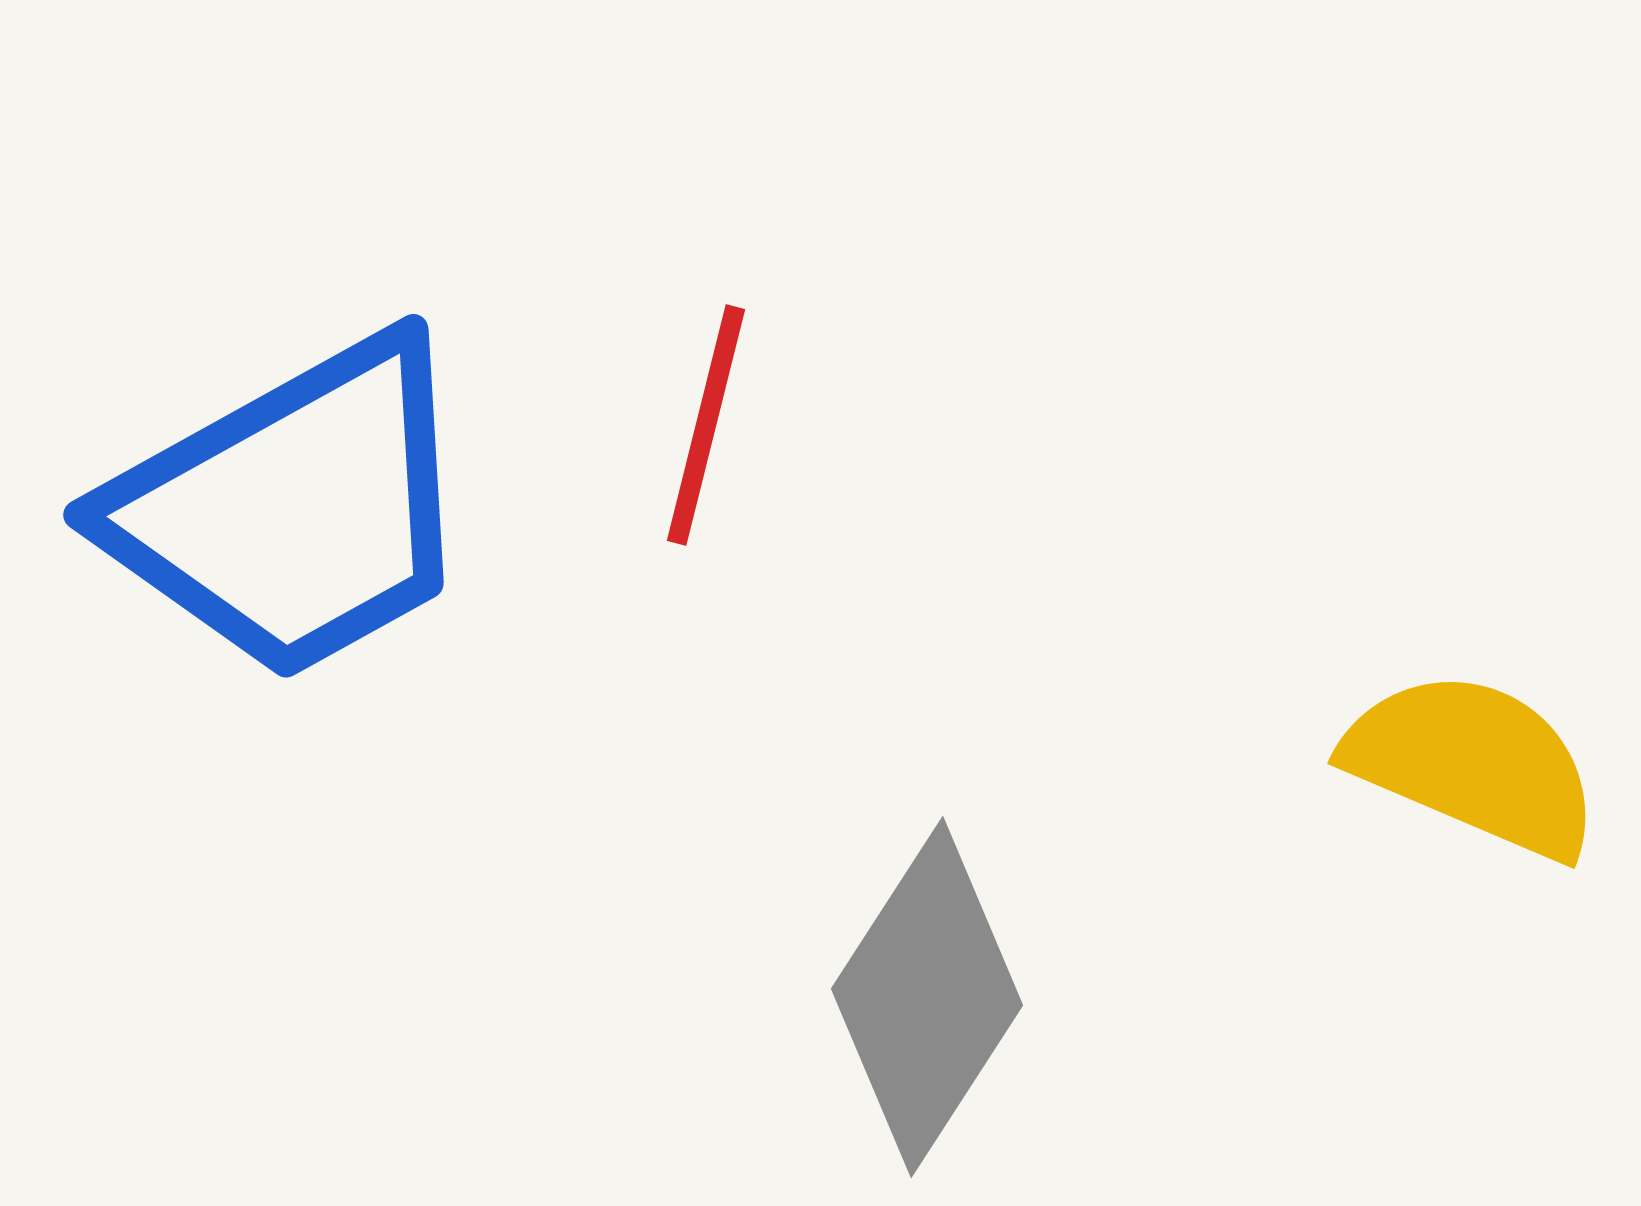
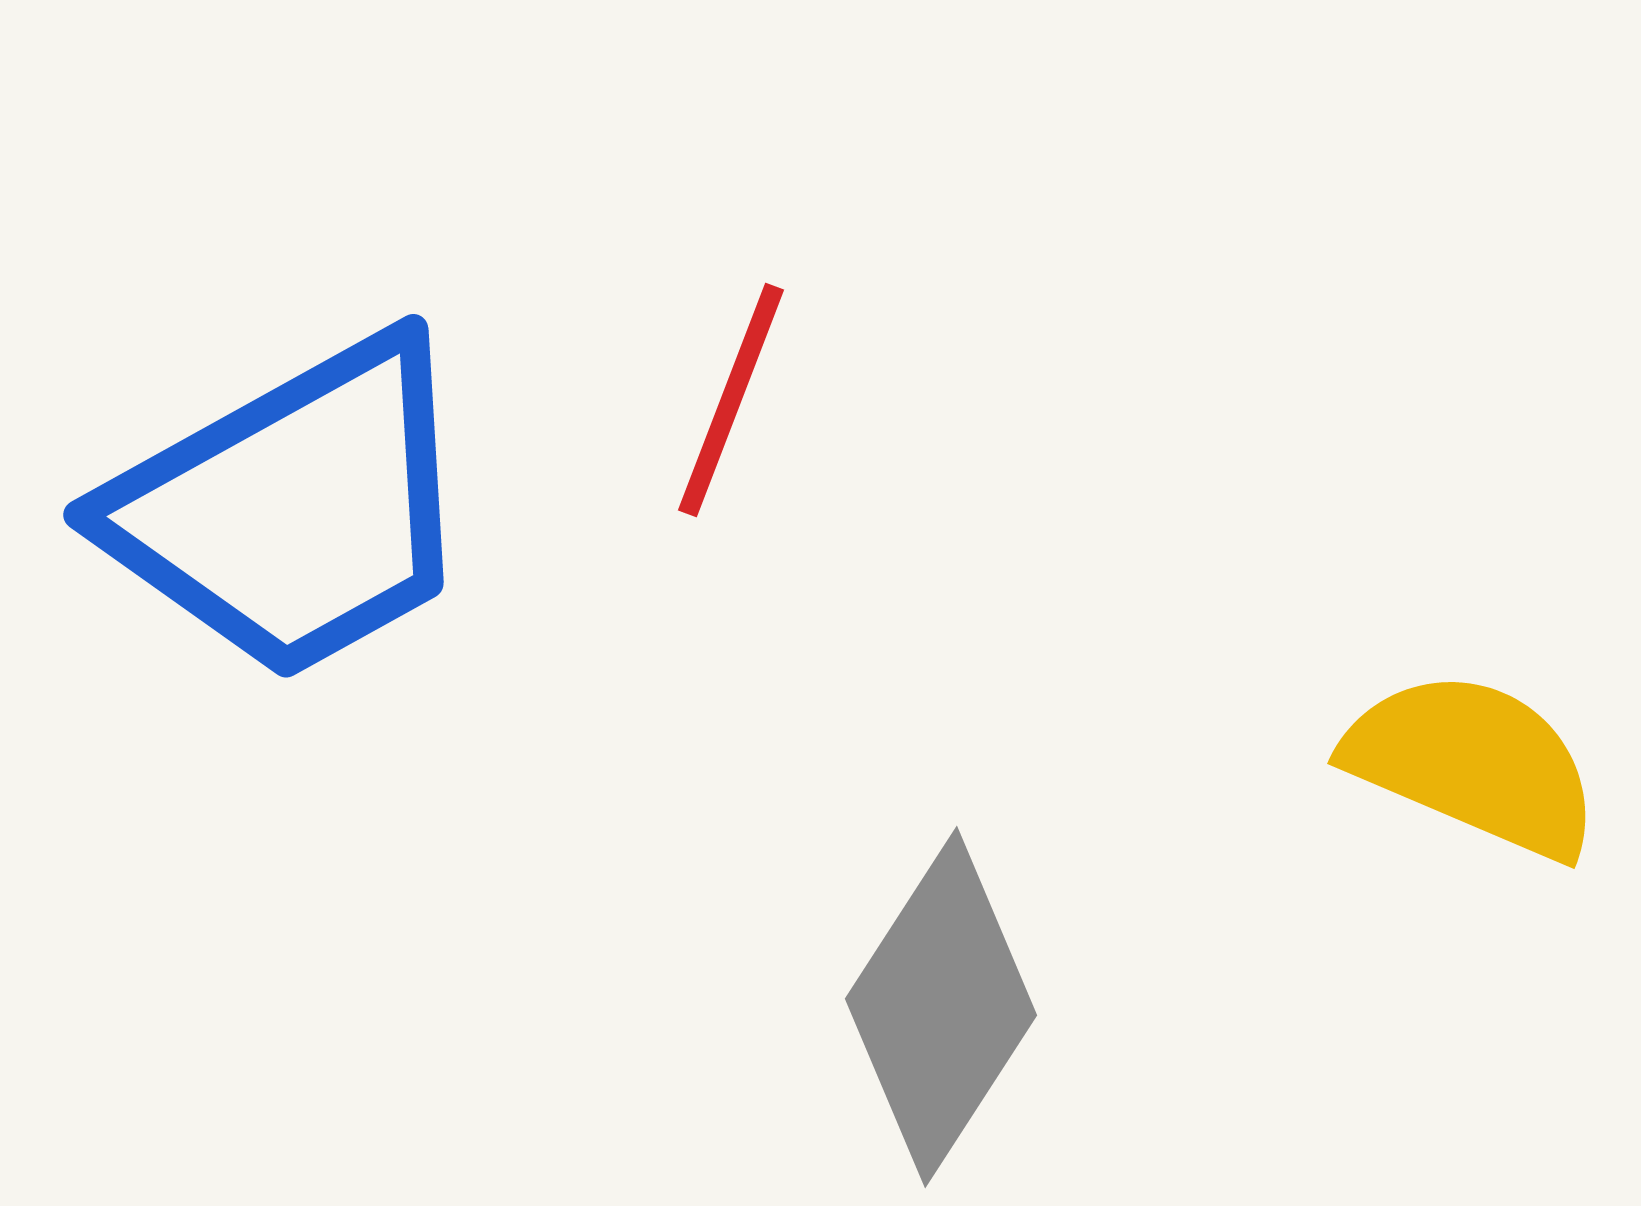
red line: moved 25 px right, 25 px up; rotated 7 degrees clockwise
gray diamond: moved 14 px right, 10 px down
